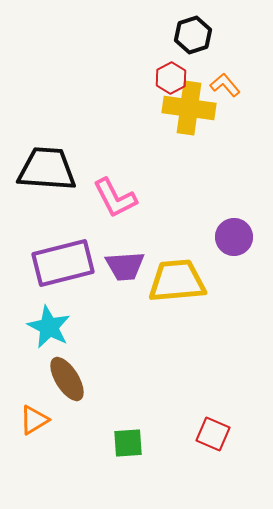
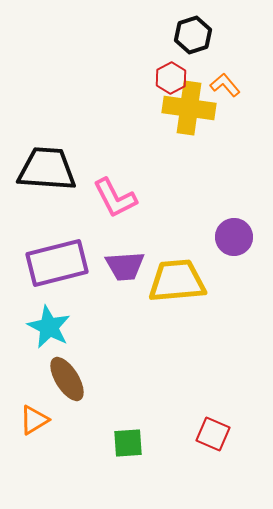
purple rectangle: moved 6 px left
